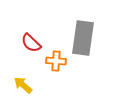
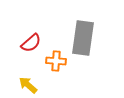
red semicircle: rotated 85 degrees counterclockwise
yellow arrow: moved 5 px right
